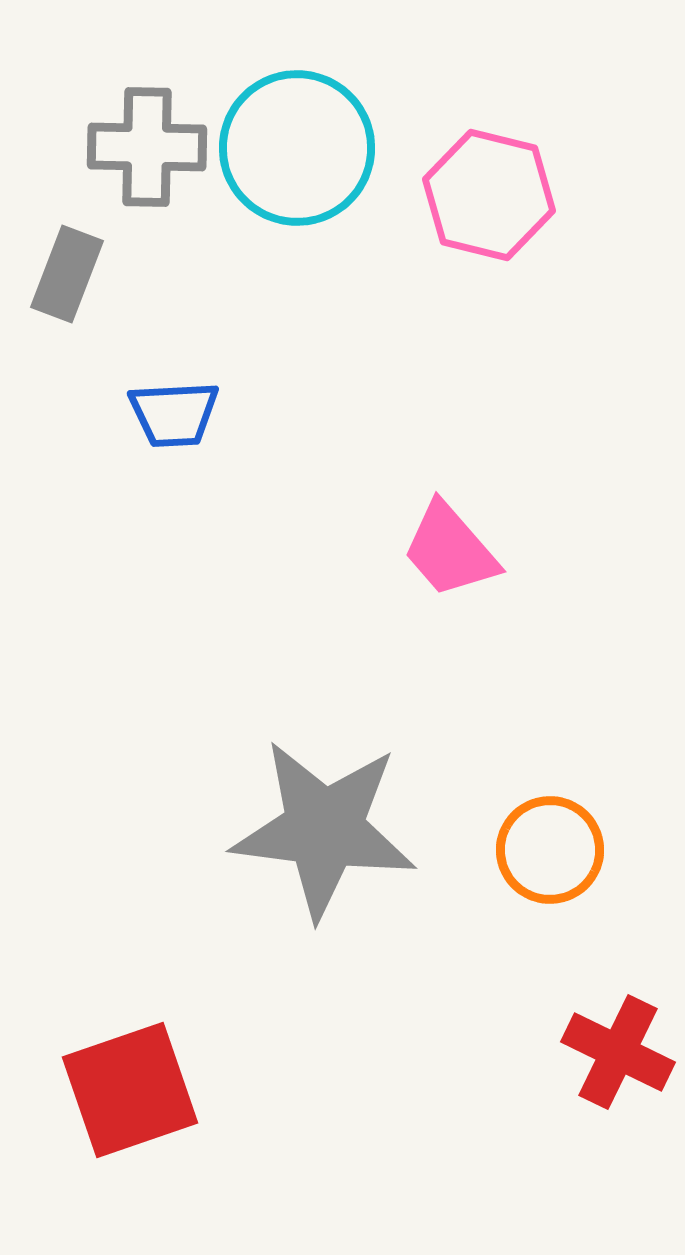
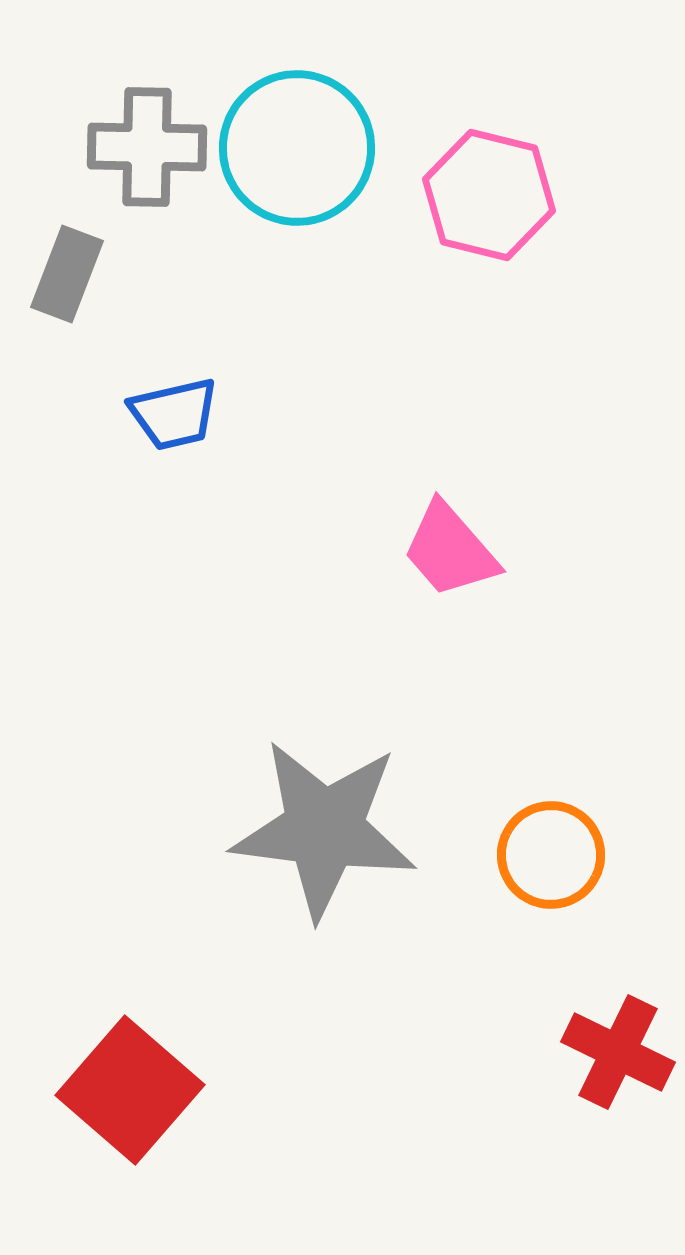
blue trapezoid: rotated 10 degrees counterclockwise
orange circle: moved 1 px right, 5 px down
red square: rotated 30 degrees counterclockwise
